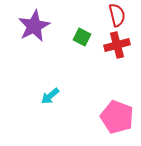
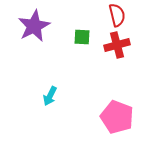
green square: rotated 24 degrees counterclockwise
cyan arrow: rotated 24 degrees counterclockwise
